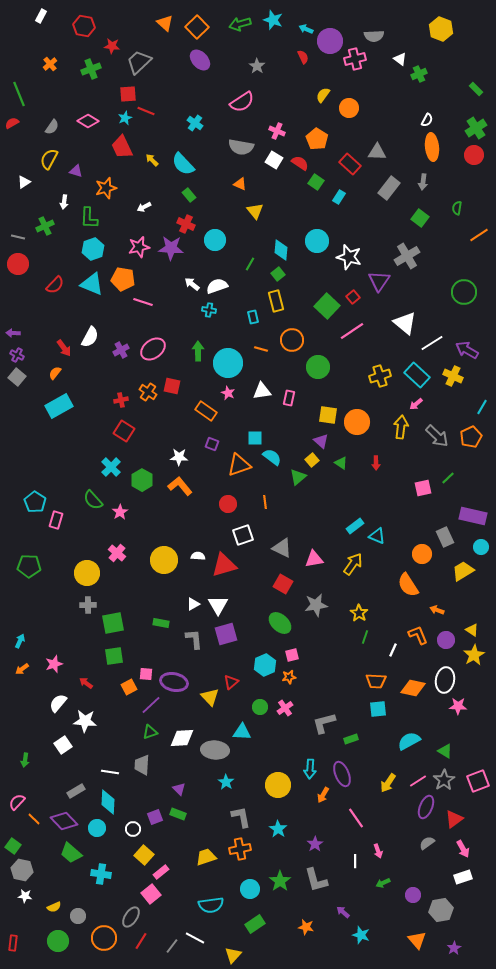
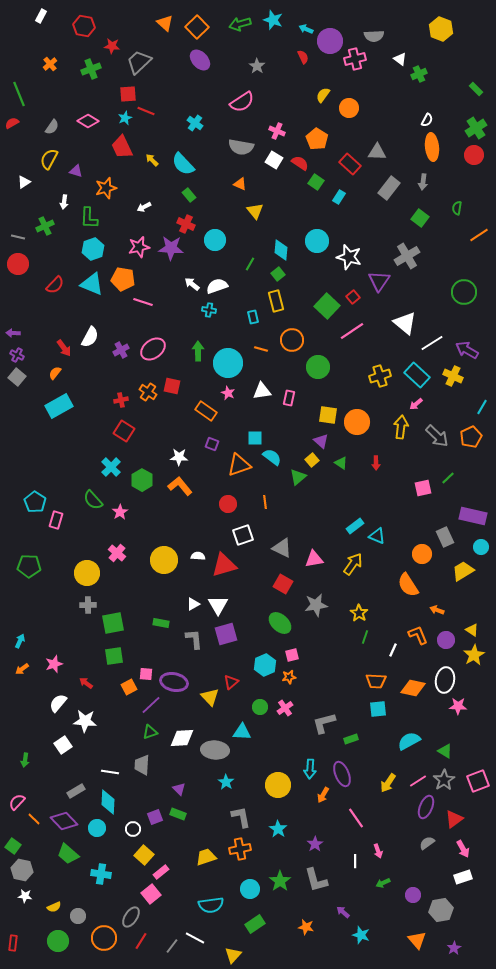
green trapezoid at (71, 853): moved 3 px left, 1 px down
